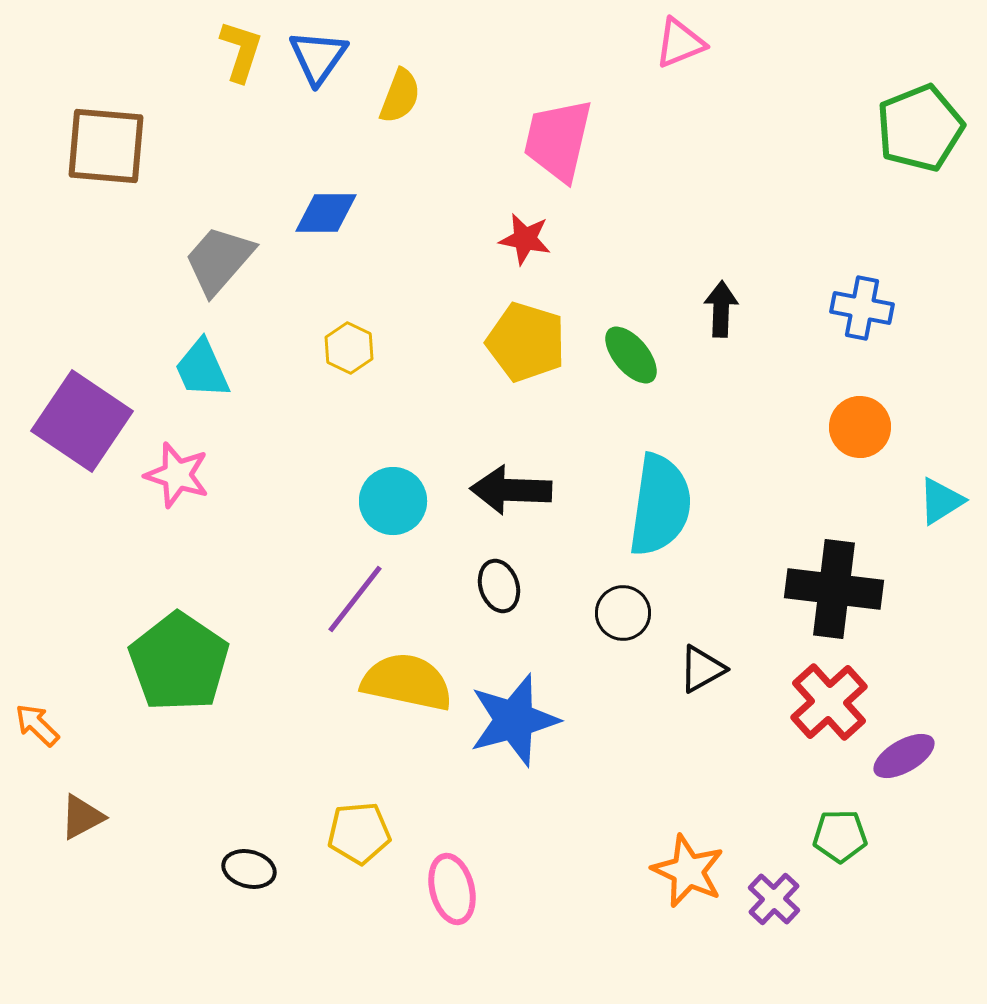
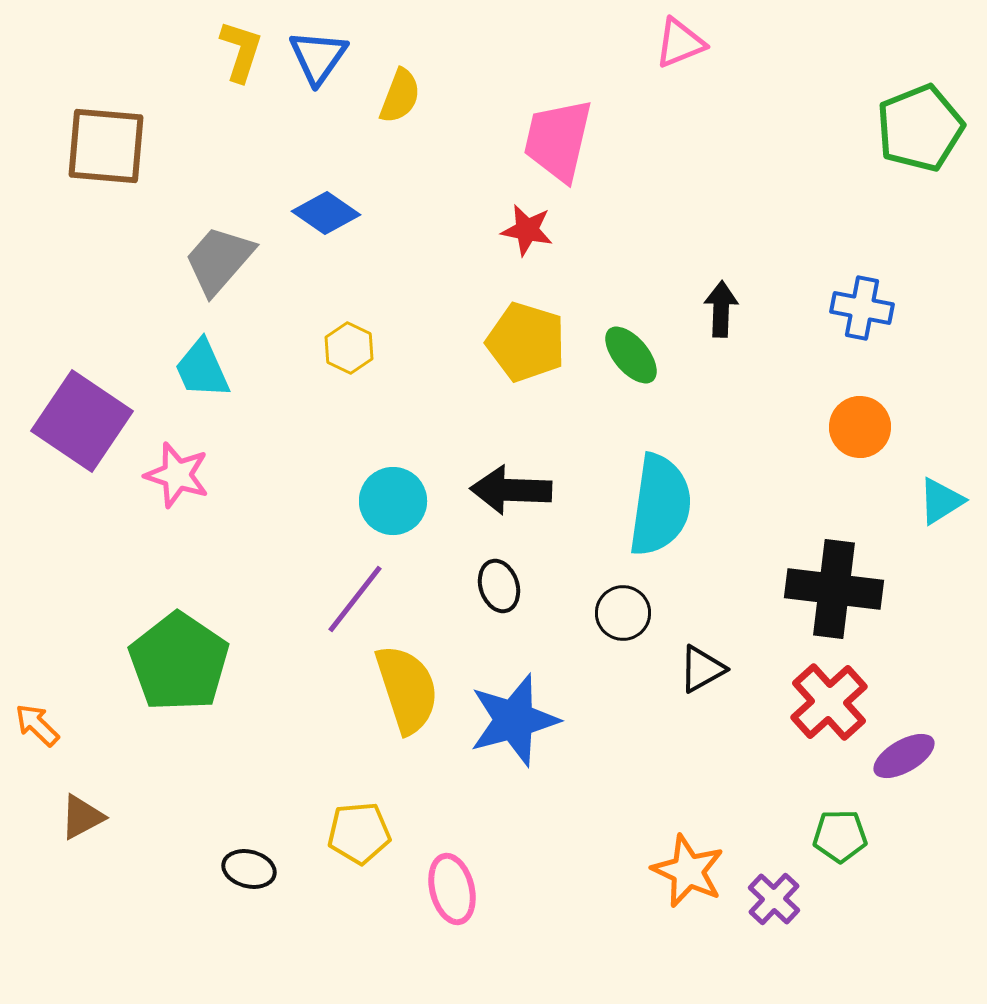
blue diamond at (326, 213): rotated 34 degrees clockwise
red star at (525, 239): moved 2 px right, 9 px up
yellow semicircle at (407, 682): moved 7 px down; rotated 60 degrees clockwise
